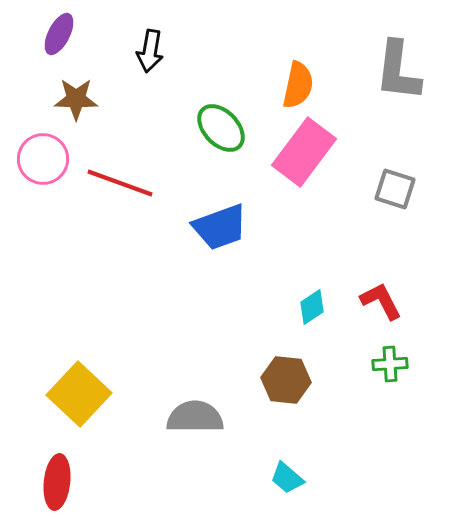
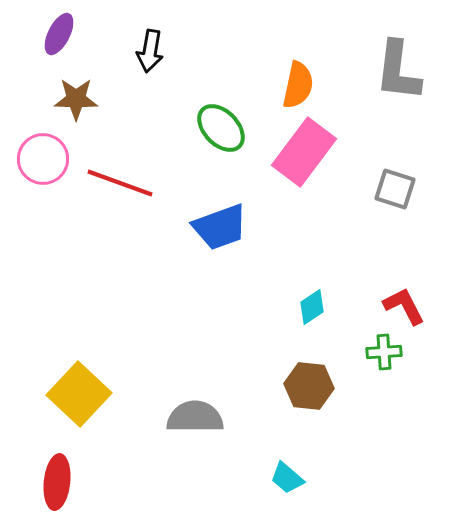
red L-shape: moved 23 px right, 5 px down
green cross: moved 6 px left, 12 px up
brown hexagon: moved 23 px right, 6 px down
